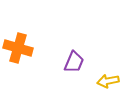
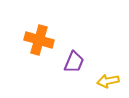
orange cross: moved 21 px right, 8 px up
